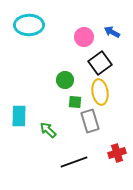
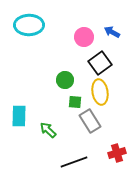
gray rectangle: rotated 15 degrees counterclockwise
